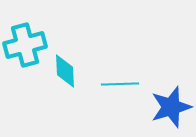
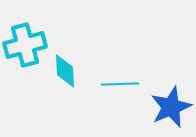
blue star: rotated 6 degrees counterclockwise
